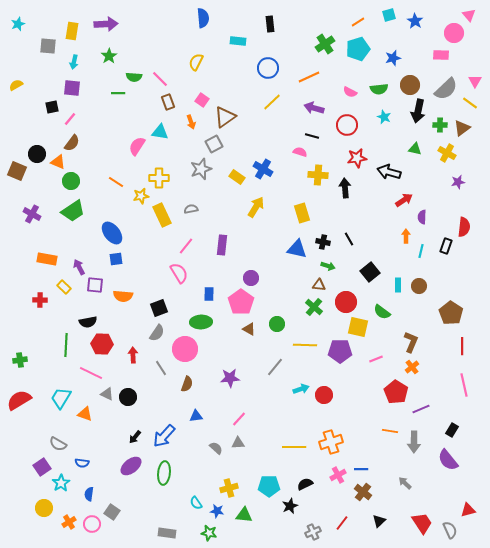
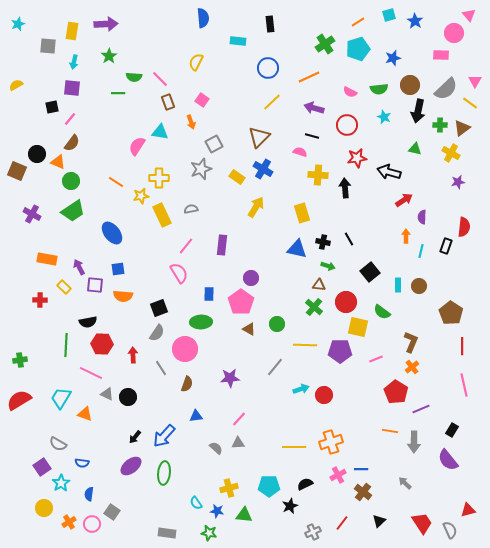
brown triangle at (225, 117): moved 34 px right, 20 px down; rotated 10 degrees counterclockwise
yellow cross at (447, 153): moved 4 px right
blue square at (116, 259): moved 2 px right, 10 px down
